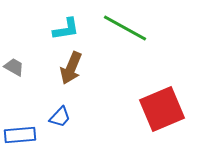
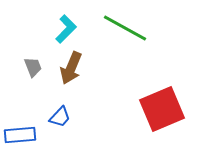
cyan L-shape: rotated 36 degrees counterclockwise
gray trapezoid: moved 19 px right; rotated 40 degrees clockwise
